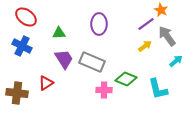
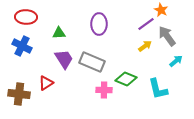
red ellipse: rotated 35 degrees counterclockwise
brown cross: moved 2 px right, 1 px down
